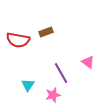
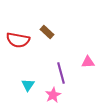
brown rectangle: moved 1 px right; rotated 64 degrees clockwise
pink triangle: rotated 40 degrees counterclockwise
purple line: rotated 15 degrees clockwise
pink star: rotated 14 degrees counterclockwise
